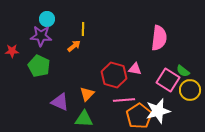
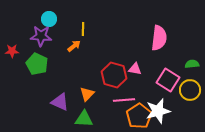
cyan circle: moved 2 px right
green pentagon: moved 2 px left, 2 px up
green semicircle: moved 9 px right, 7 px up; rotated 136 degrees clockwise
